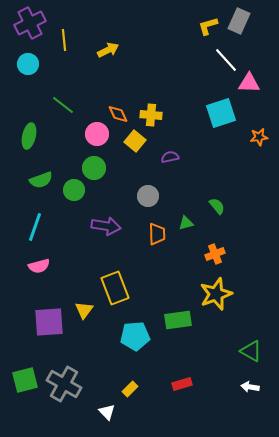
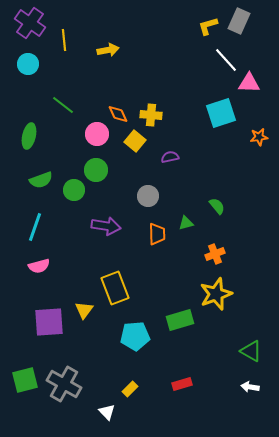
purple cross at (30, 23): rotated 28 degrees counterclockwise
yellow arrow at (108, 50): rotated 15 degrees clockwise
green circle at (94, 168): moved 2 px right, 2 px down
green rectangle at (178, 320): moved 2 px right; rotated 8 degrees counterclockwise
